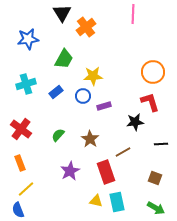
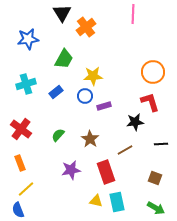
blue circle: moved 2 px right
brown line: moved 2 px right, 2 px up
purple star: moved 1 px right, 1 px up; rotated 18 degrees clockwise
